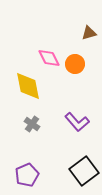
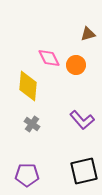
brown triangle: moved 1 px left, 1 px down
orange circle: moved 1 px right, 1 px down
yellow diamond: rotated 16 degrees clockwise
purple L-shape: moved 5 px right, 2 px up
black square: rotated 24 degrees clockwise
purple pentagon: rotated 25 degrees clockwise
